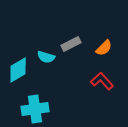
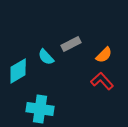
orange semicircle: moved 7 px down
cyan semicircle: rotated 30 degrees clockwise
cyan diamond: moved 1 px down
cyan cross: moved 5 px right; rotated 16 degrees clockwise
